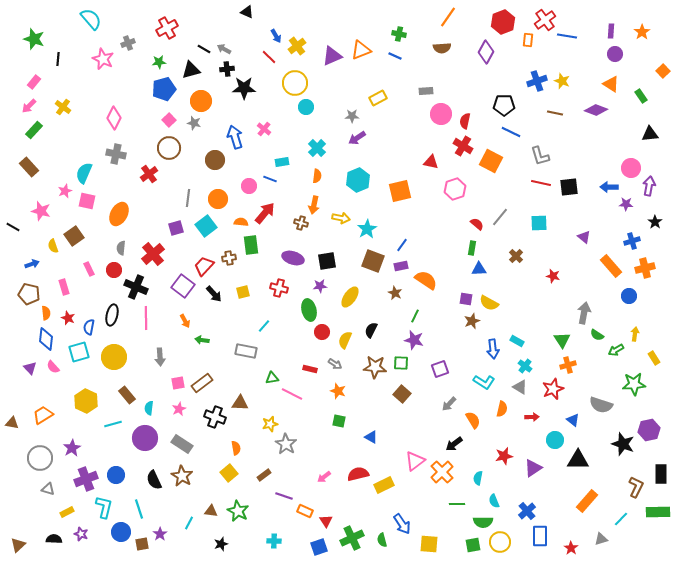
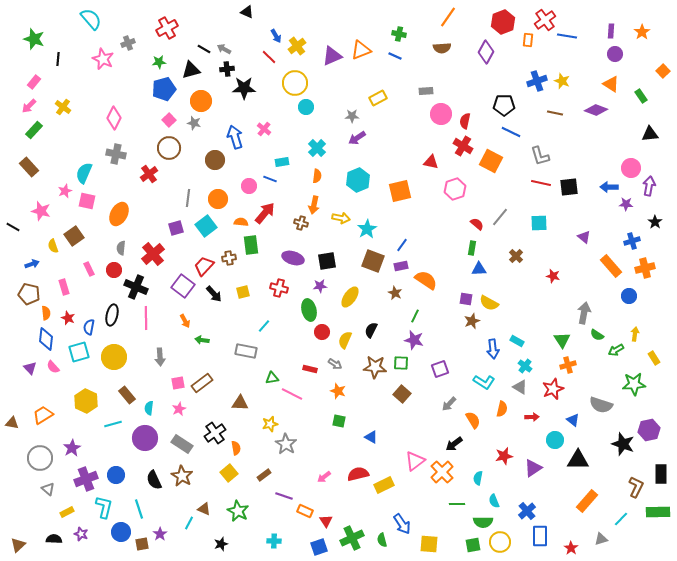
black cross at (215, 417): moved 16 px down; rotated 35 degrees clockwise
gray triangle at (48, 489): rotated 24 degrees clockwise
brown triangle at (211, 511): moved 7 px left, 2 px up; rotated 16 degrees clockwise
